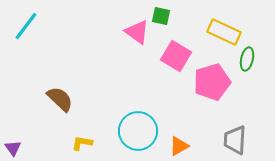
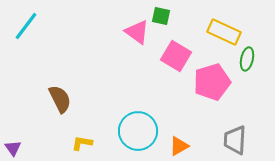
brown semicircle: rotated 20 degrees clockwise
